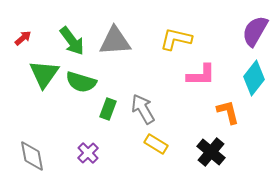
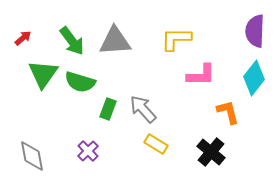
purple semicircle: rotated 28 degrees counterclockwise
yellow L-shape: rotated 12 degrees counterclockwise
green triangle: moved 1 px left
green semicircle: moved 1 px left
gray arrow: rotated 12 degrees counterclockwise
purple cross: moved 2 px up
